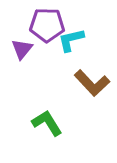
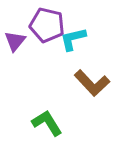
purple pentagon: rotated 12 degrees clockwise
cyan L-shape: moved 2 px right, 1 px up
purple triangle: moved 7 px left, 8 px up
